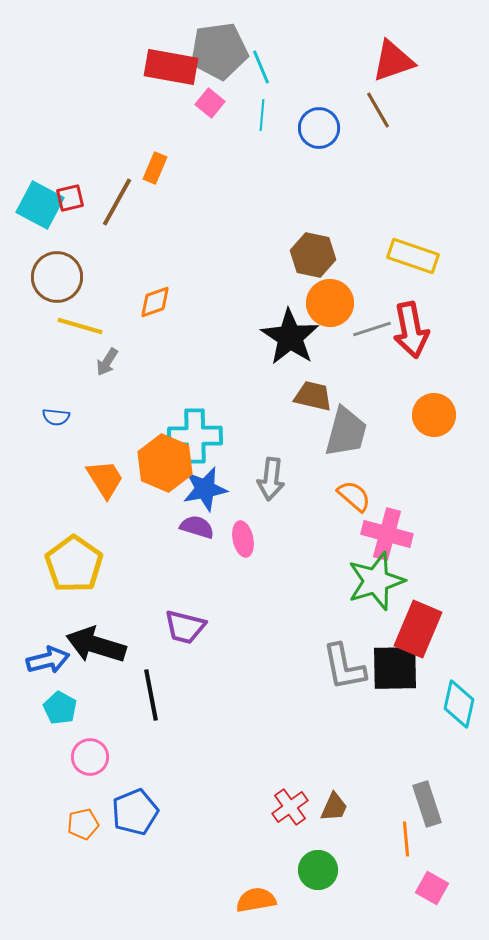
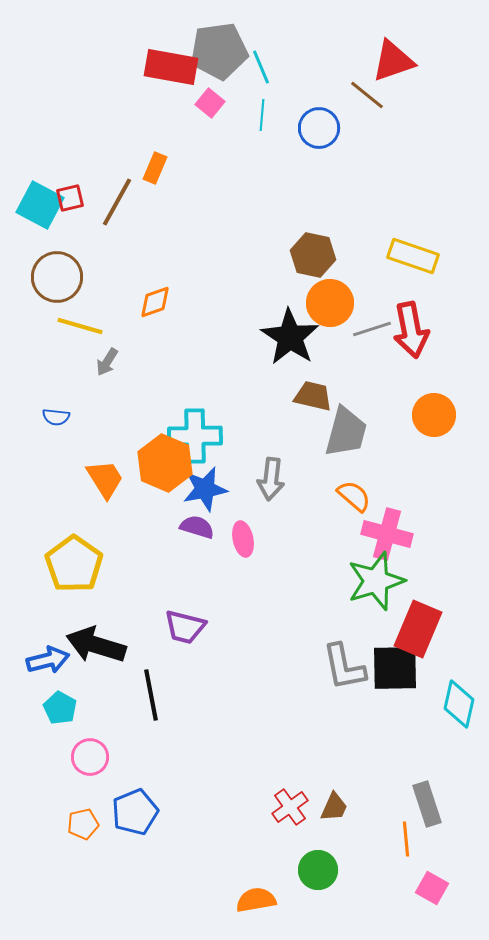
brown line at (378, 110): moved 11 px left, 15 px up; rotated 21 degrees counterclockwise
